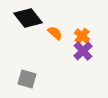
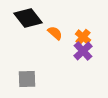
orange cross: moved 1 px right, 1 px down
gray square: rotated 18 degrees counterclockwise
